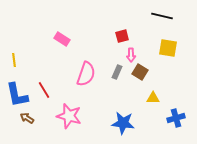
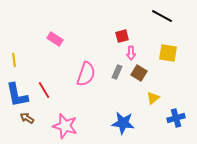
black line: rotated 15 degrees clockwise
pink rectangle: moved 7 px left
yellow square: moved 5 px down
pink arrow: moved 2 px up
brown square: moved 1 px left, 1 px down
yellow triangle: rotated 40 degrees counterclockwise
pink star: moved 4 px left, 10 px down
